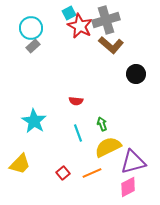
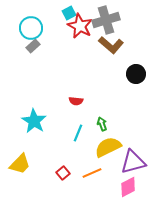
cyan line: rotated 42 degrees clockwise
